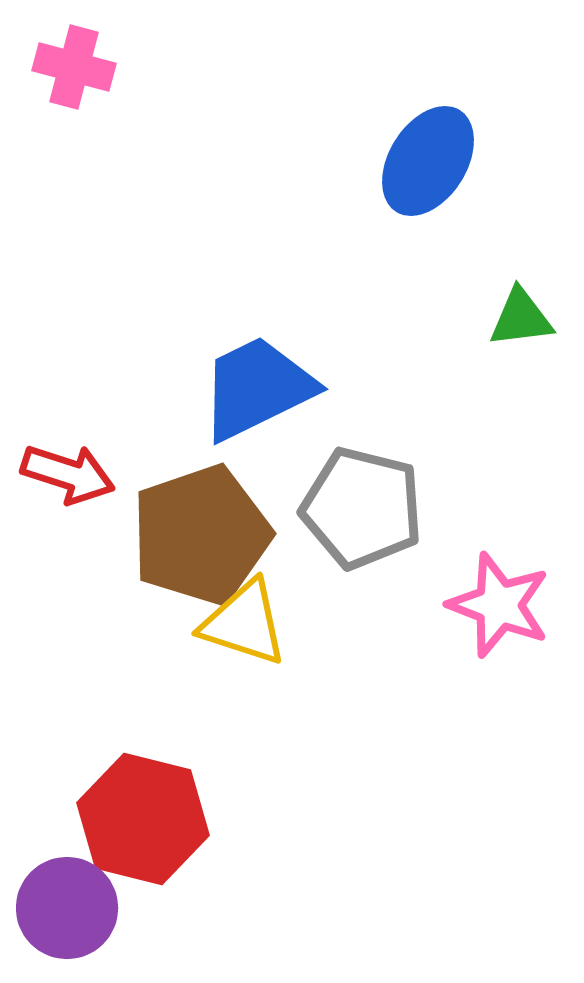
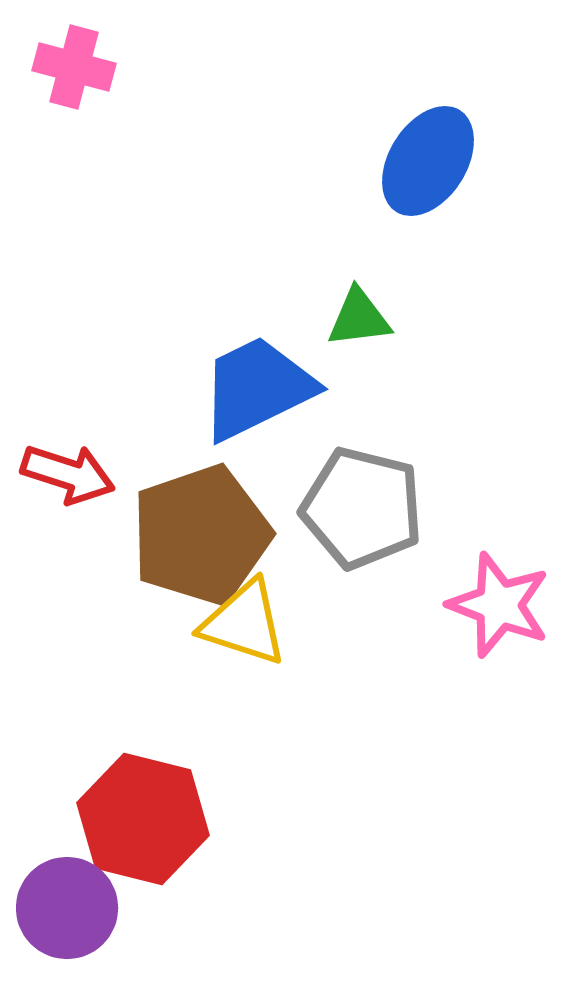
green triangle: moved 162 px left
